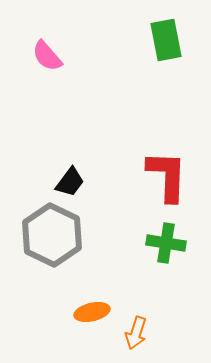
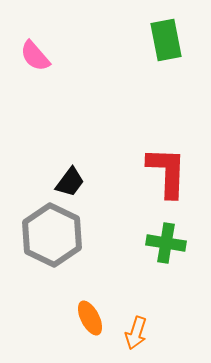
pink semicircle: moved 12 px left
red L-shape: moved 4 px up
orange ellipse: moved 2 px left, 6 px down; rotated 76 degrees clockwise
